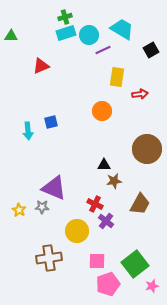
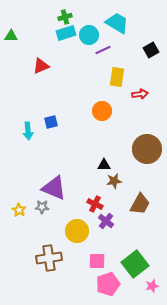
cyan trapezoid: moved 5 px left, 6 px up
